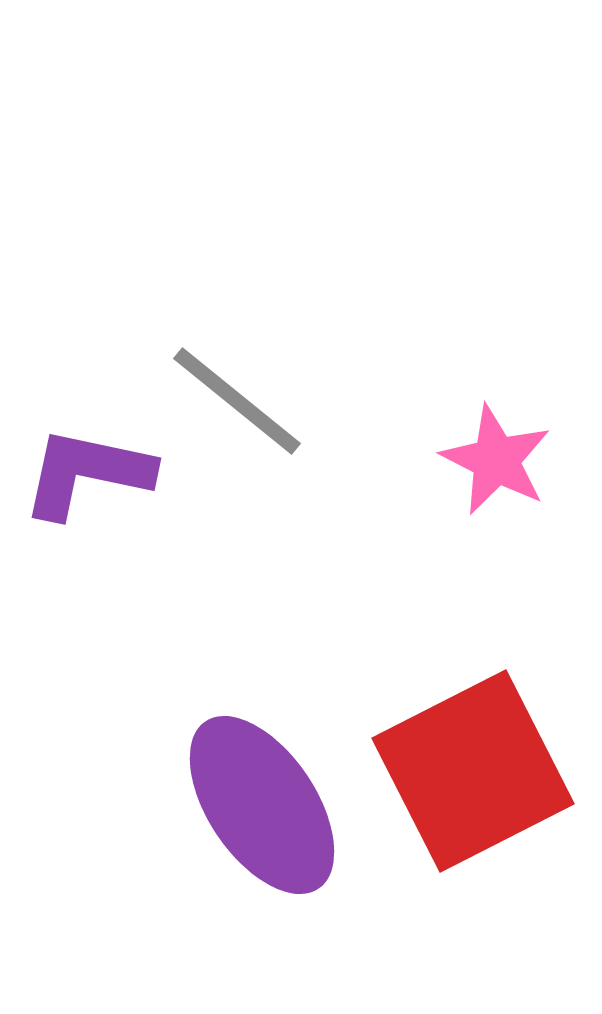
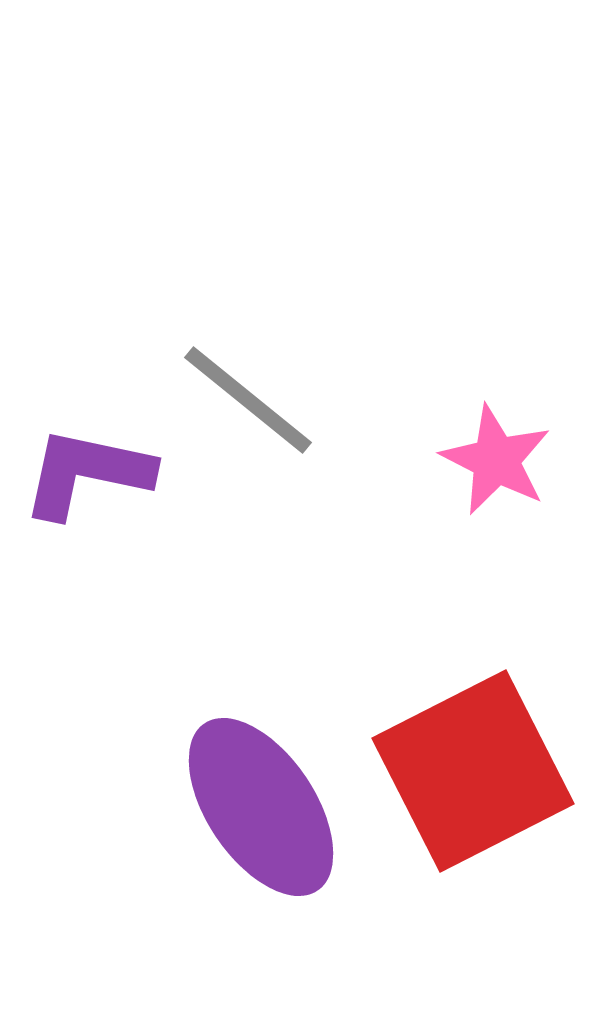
gray line: moved 11 px right, 1 px up
purple ellipse: moved 1 px left, 2 px down
